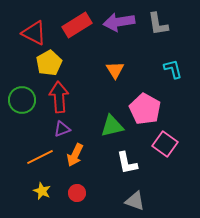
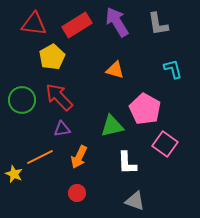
purple arrow: moved 2 px left; rotated 68 degrees clockwise
red triangle: moved 9 px up; rotated 20 degrees counterclockwise
yellow pentagon: moved 3 px right, 6 px up
orange triangle: rotated 42 degrees counterclockwise
red arrow: rotated 40 degrees counterclockwise
purple triangle: rotated 12 degrees clockwise
orange arrow: moved 4 px right, 2 px down
white L-shape: rotated 10 degrees clockwise
yellow star: moved 28 px left, 17 px up
